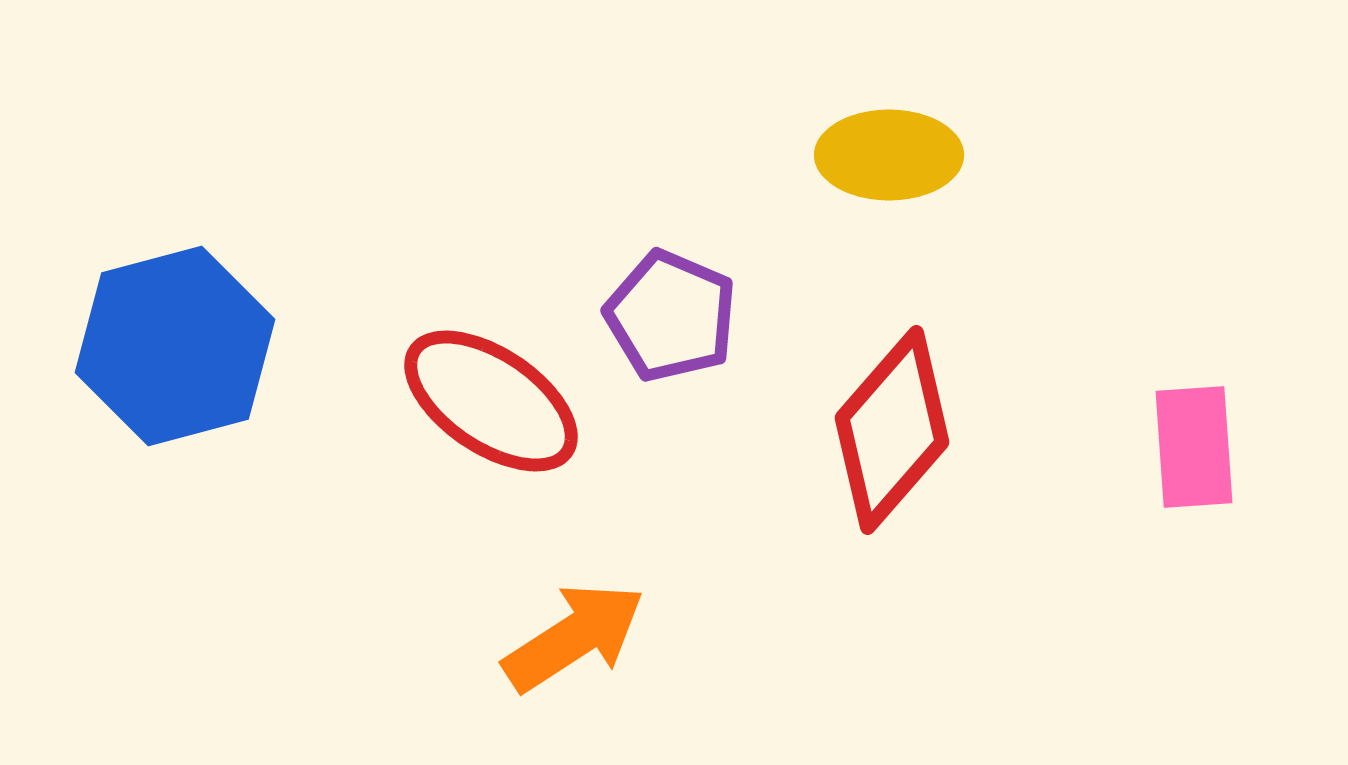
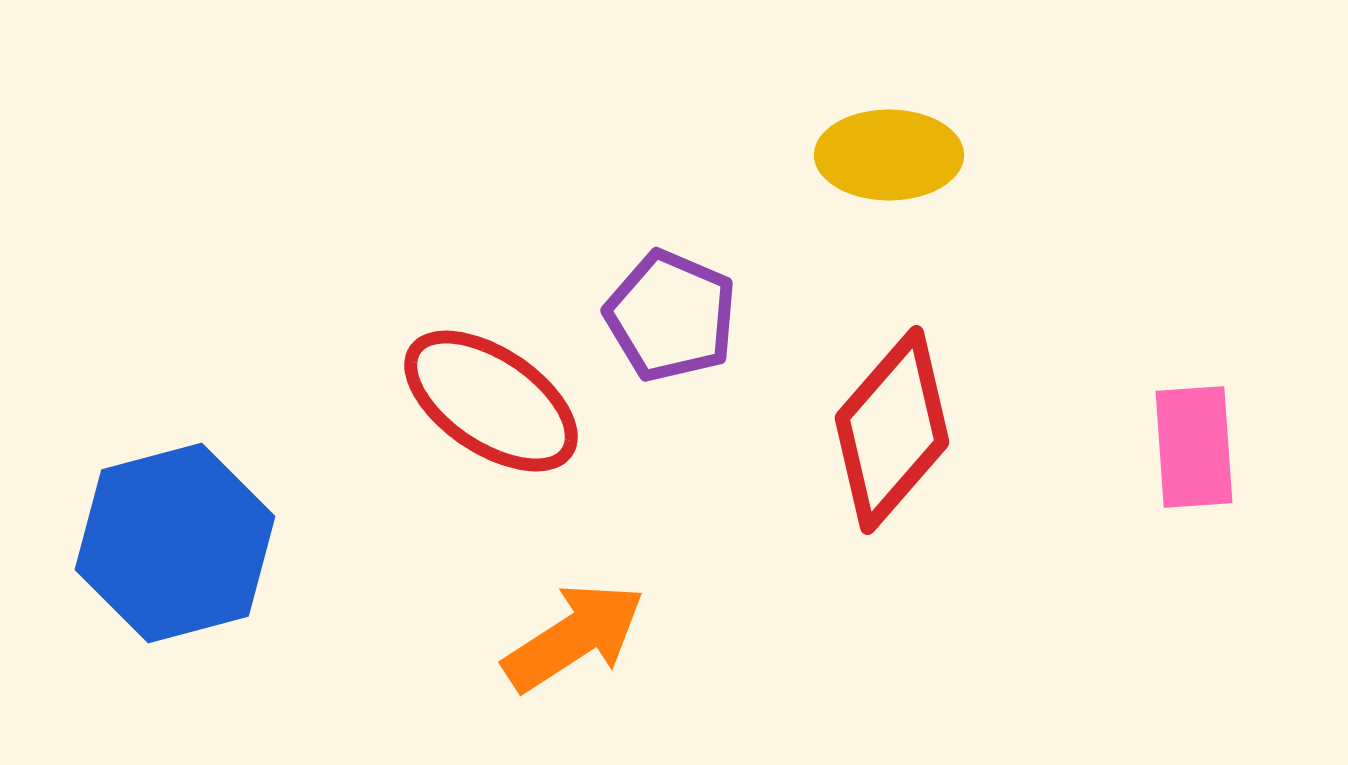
blue hexagon: moved 197 px down
